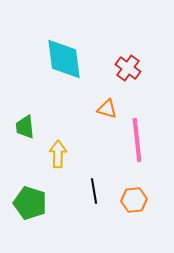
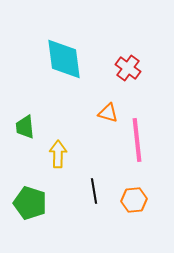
orange triangle: moved 1 px right, 4 px down
